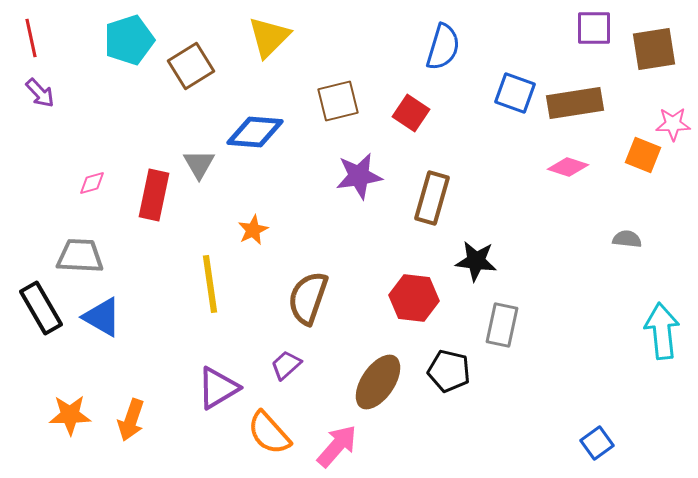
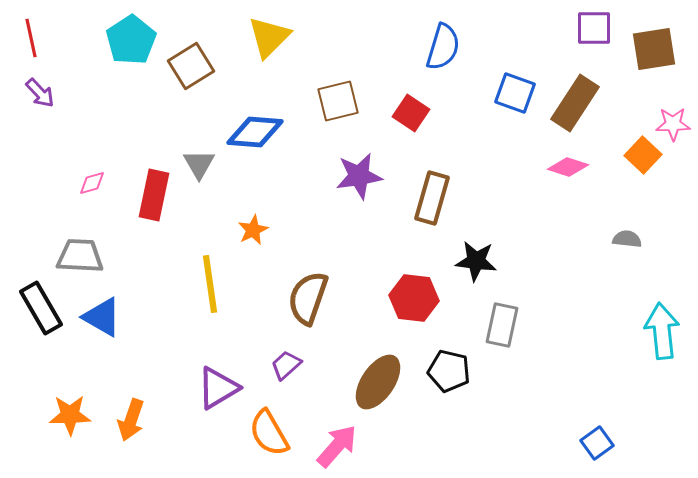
cyan pentagon at (129, 40): moved 2 px right; rotated 15 degrees counterclockwise
brown rectangle at (575, 103): rotated 48 degrees counterclockwise
orange square at (643, 155): rotated 21 degrees clockwise
orange semicircle at (269, 433): rotated 12 degrees clockwise
